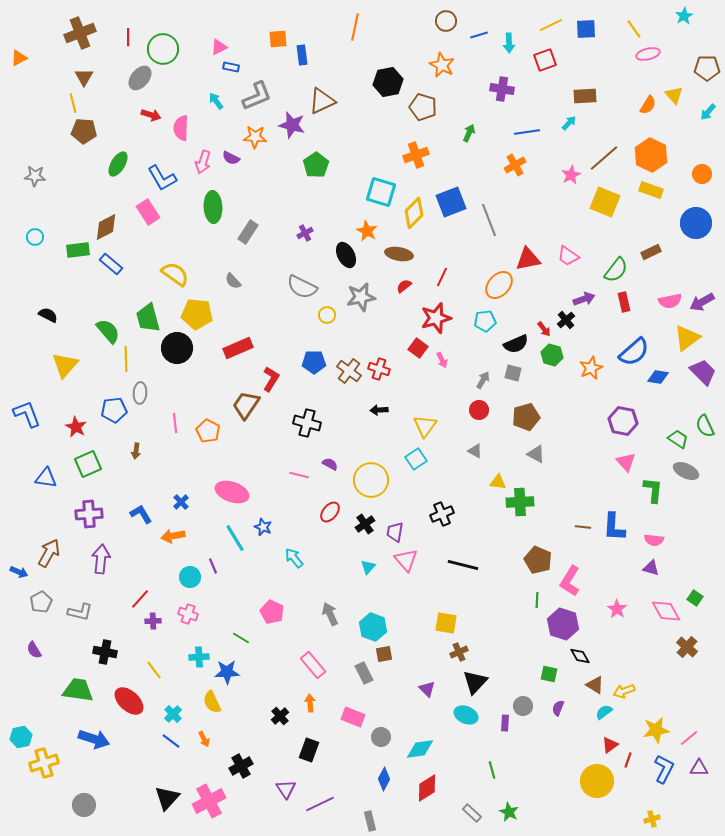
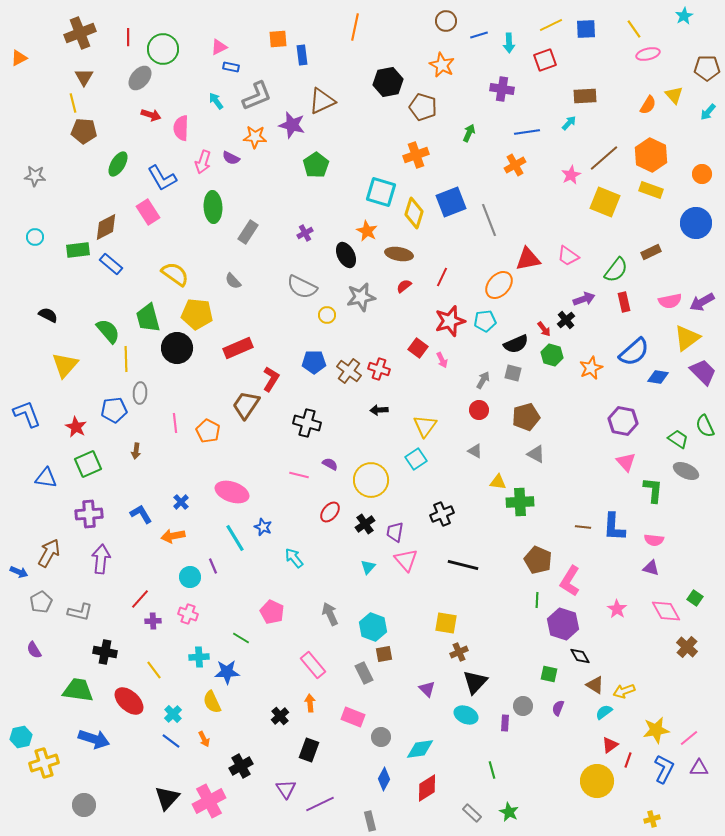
yellow diamond at (414, 213): rotated 28 degrees counterclockwise
red star at (436, 318): moved 14 px right, 3 px down
